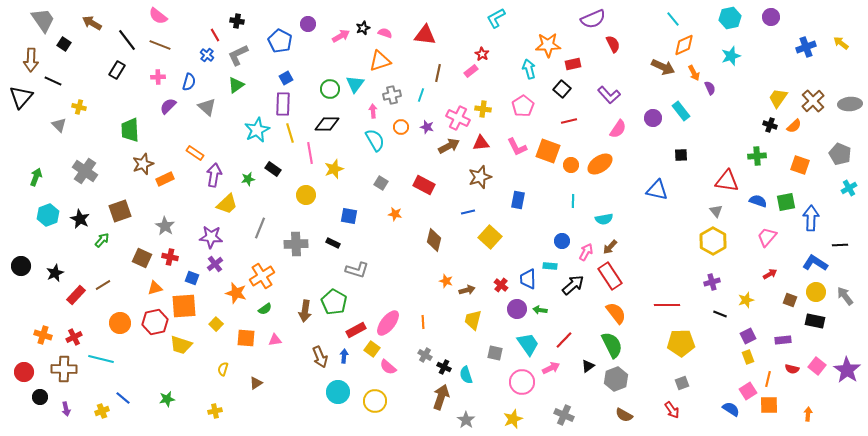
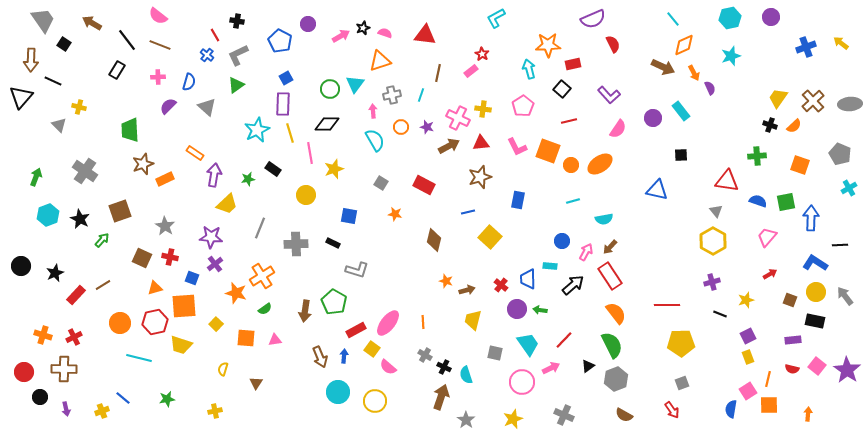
cyan line at (573, 201): rotated 72 degrees clockwise
purple rectangle at (783, 340): moved 10 px right
cyan line at (101, 359): moved 38 px right, 1 px up
brown triangle at (256, 383): rotated 24 degrees counterclockwise
blue semicircle at (731, 409): rotated 114 degrees counterclockwise
